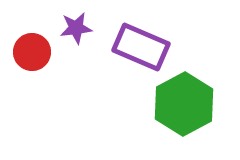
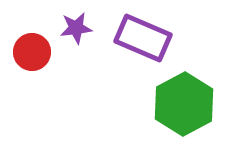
purple rectangle: moved 2 px right, 9 px up
